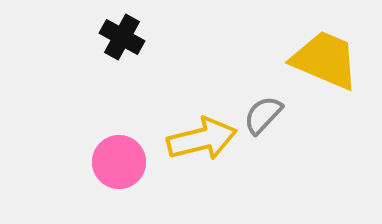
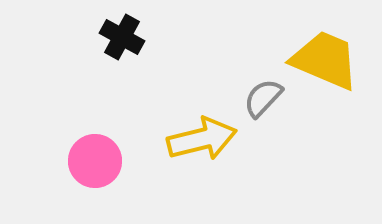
gray semicircle: moved 17 px up
pink circle: moved 24 px left, 1 px up
